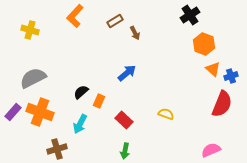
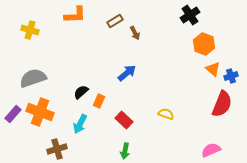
orange L-shape: moved 1 px up; rotated 135 degrees counterclockwise
gray semicircle: rotated 8 degrees clockwise
purple rectangle: moved 2 px down
